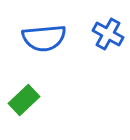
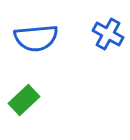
blue semicircle: moved 8 px left
